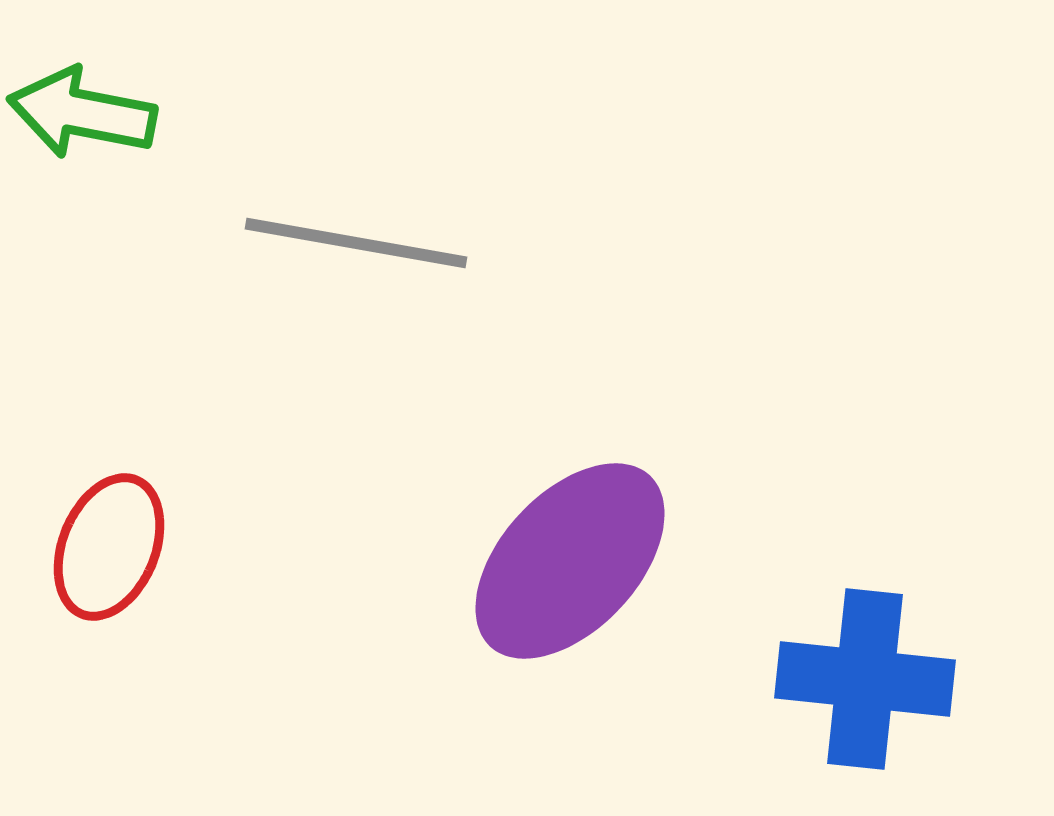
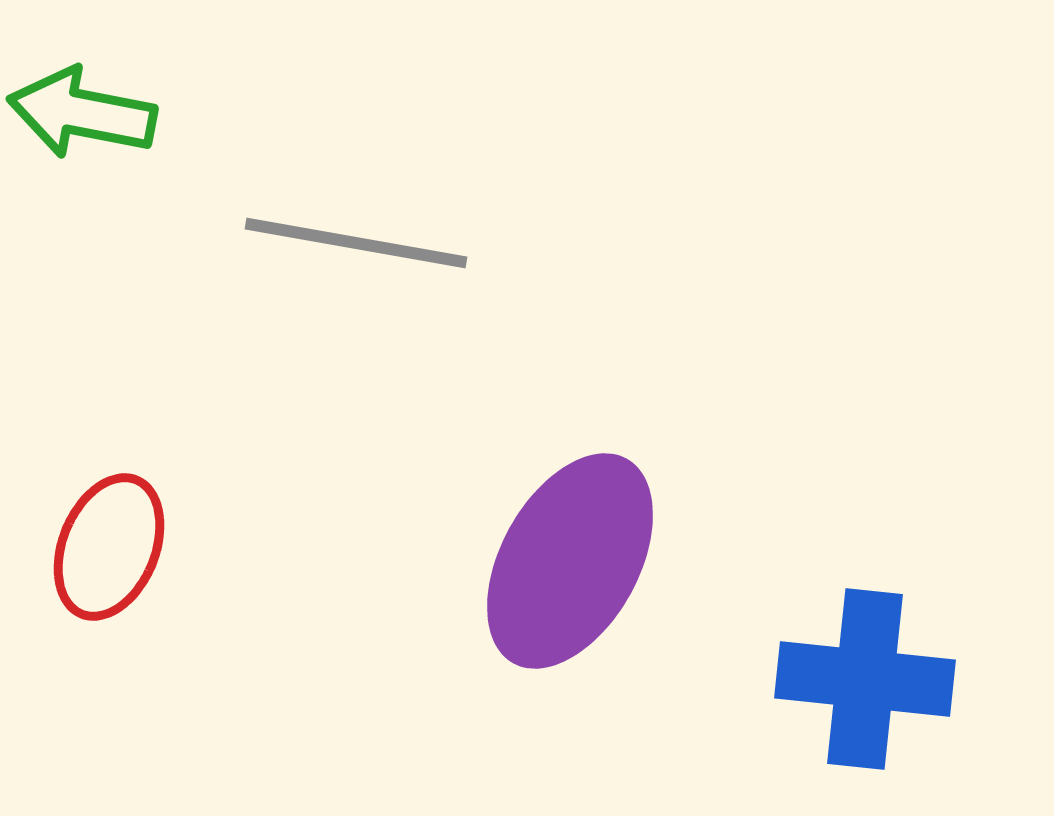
purple ellipse: rotated 14 degrees counterclockwise
